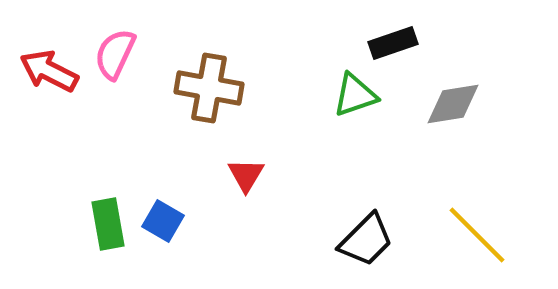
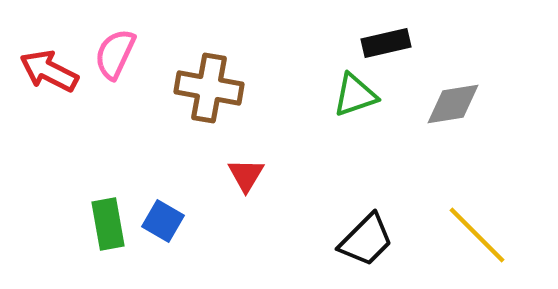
black rectangle: moved 7 px left; rotated 6 degrees clockwise
